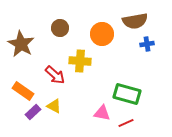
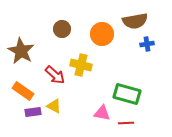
brown circle: moved 2 px right, 1 px down
brown star: moved 7 px down
yellow cross: moved 1 px right, 4 px down; rotated 10 degrees clockwise
purple rectangle: rotated 35 degrees clockwise
red line: rotated 21 degrees clockwise
